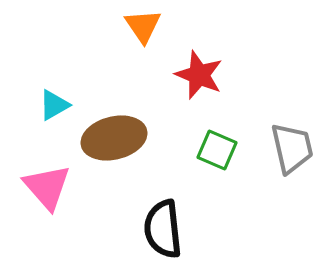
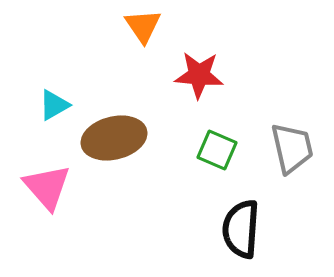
red star: rotated 18 degrees counterclockwise
black semicircle: moved 78 px right; rotated 10 degrees clockwise
